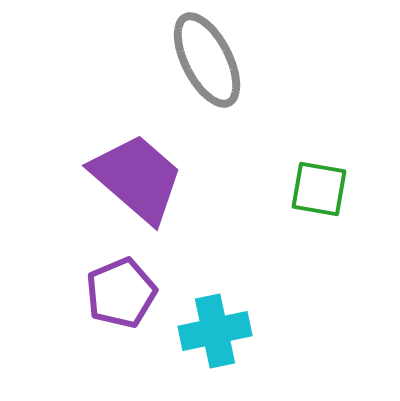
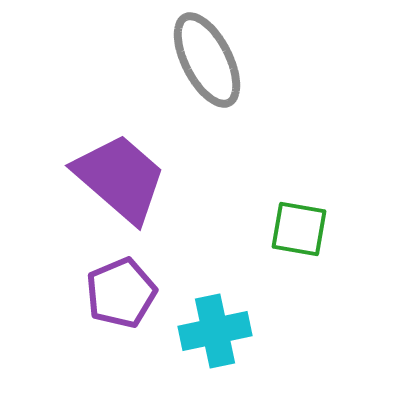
purple trapezoid: moved 17 px left
green square: moved 20 px left, 40 px down
